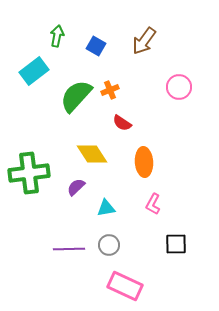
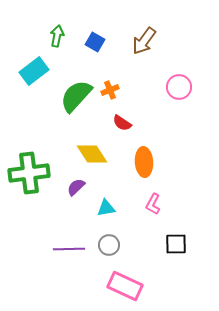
blue square: moved 1 px left, 4 px up
